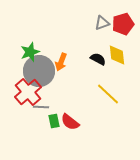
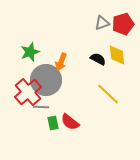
gray circle: moved 7 px right, 9 px down
green rectangle: moved 1 px left, 2 px down
